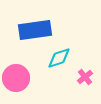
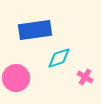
pink cross: rotated 21 degrees counterclockwise
